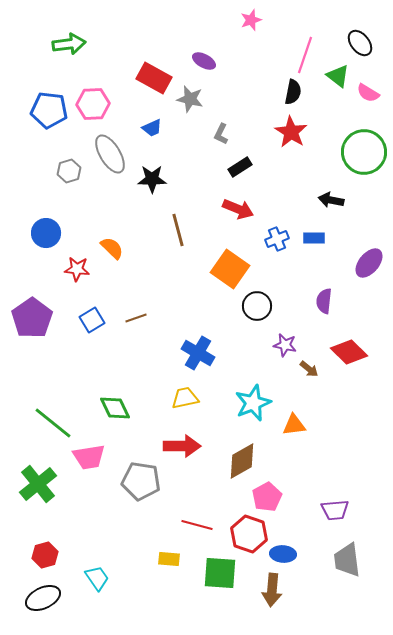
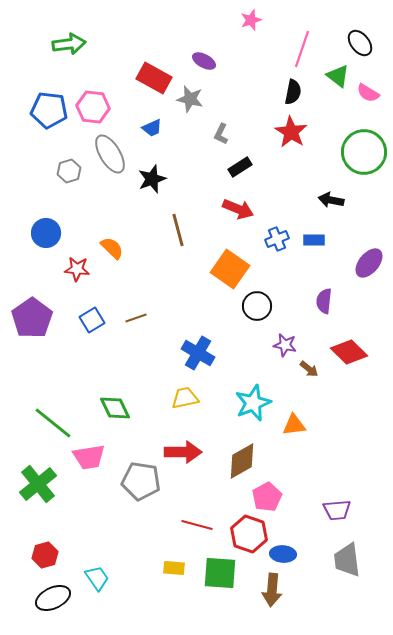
pink line at (305, 55): moved 3 px left, 6 px up
pink hexagon at (93, 104): moved 3 px down; rotated 8 degrees clockwise
black star at (152, 179): rotated 20 degrees counterclockwise
blue rectangle at (314, 238): moved 2 px down
red arrow at (182, 446): moved 1 px right, 6 px down
purple trapezoid at (335, 510): moved 2 px right
yellow rectangle at (169, 559): moved 5 px right, 9 px down
black ellipse at (43, 598): moved 10 px right
